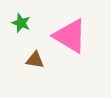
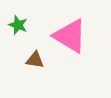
green star: moved 3 px left, 2 px down
